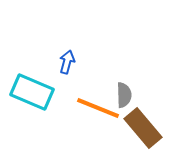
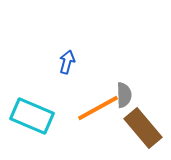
cyan rectangle: moved 24 px down
orange line: rotated 51 degrees counterclockwise
